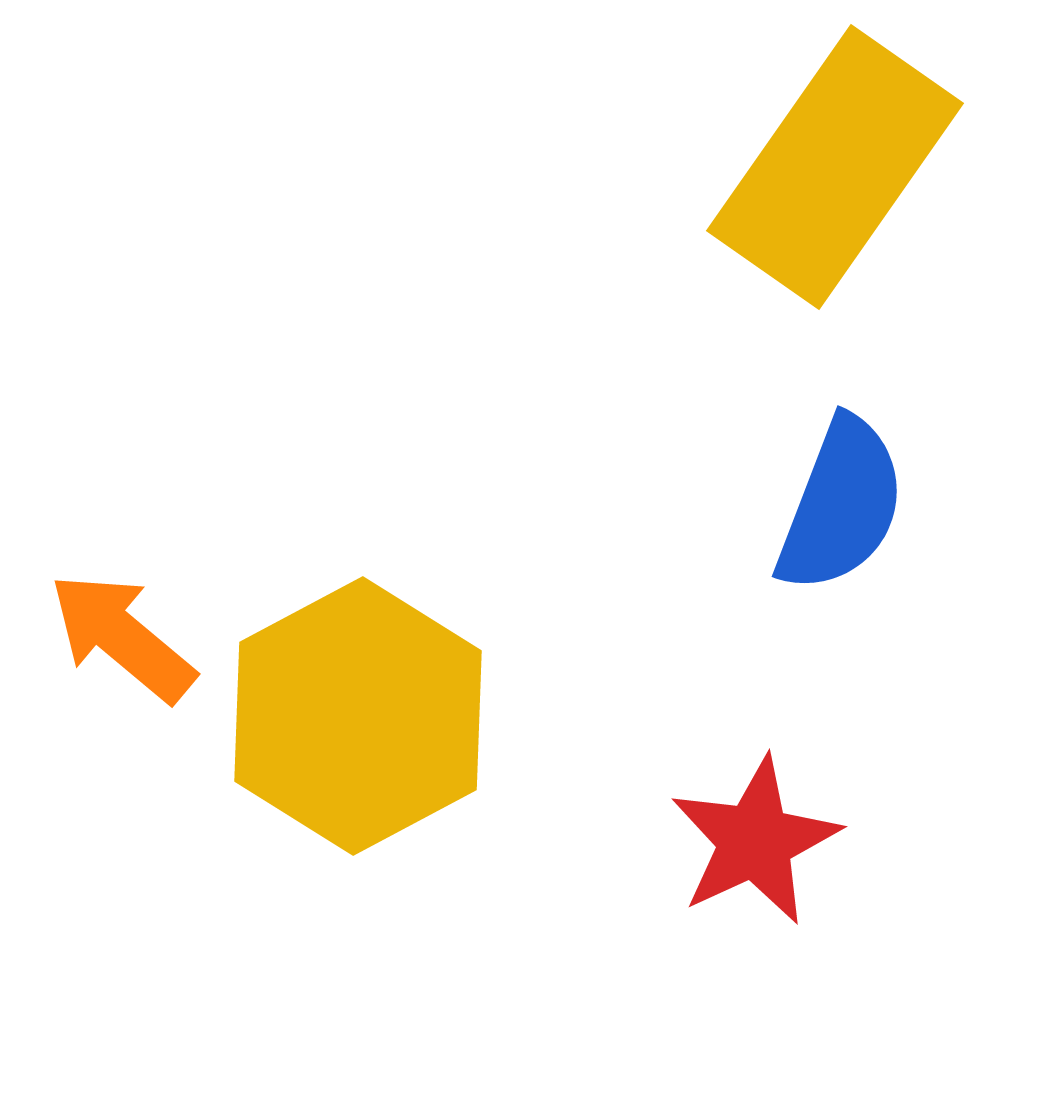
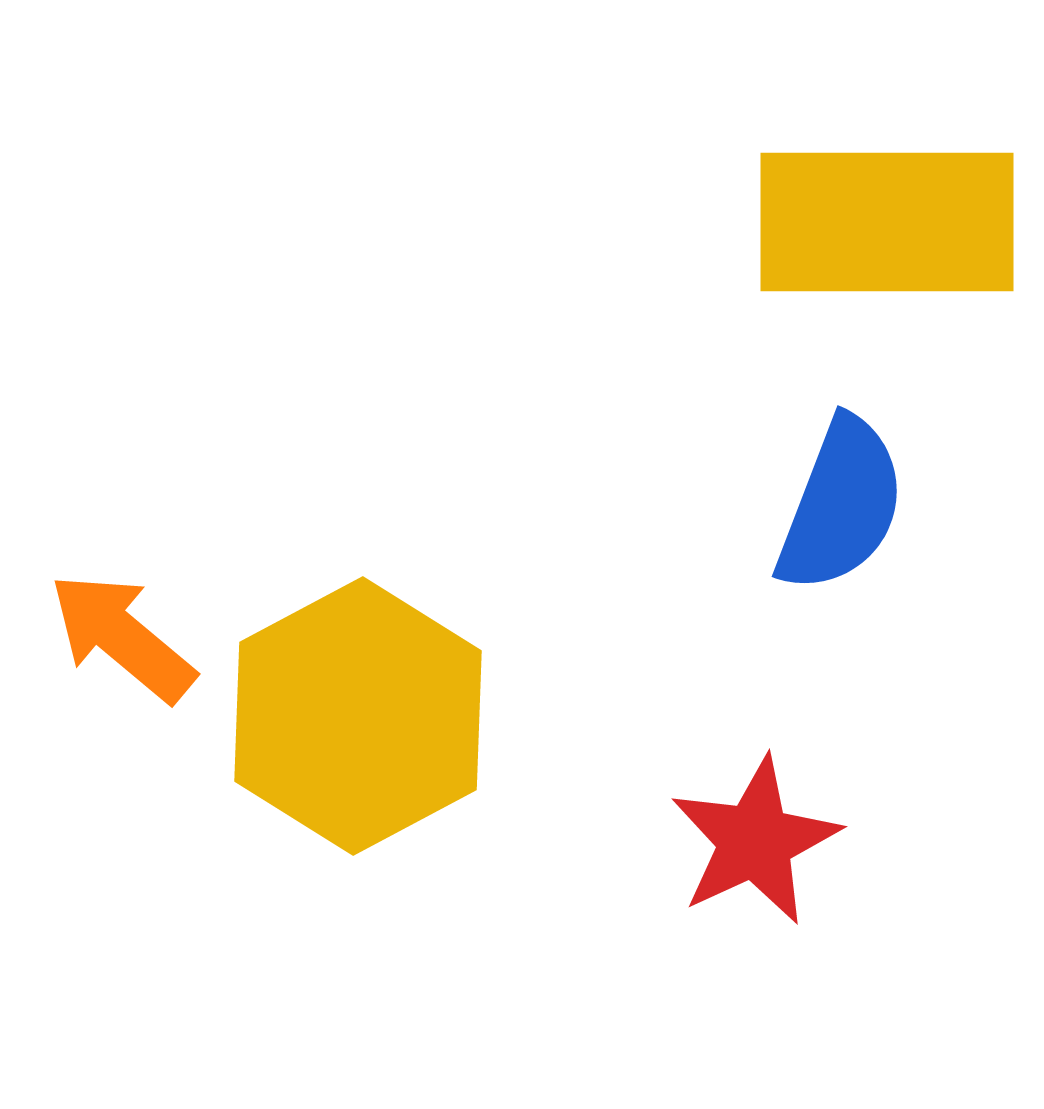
yellow rectangle: moved 52 px right, 55 px down; rotated 55 degrees clockwise
